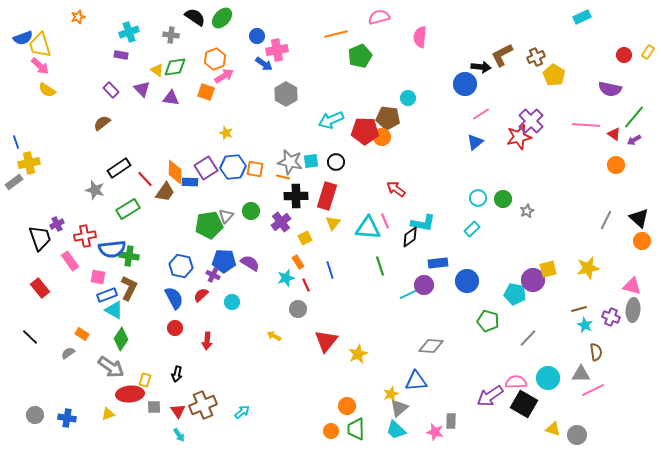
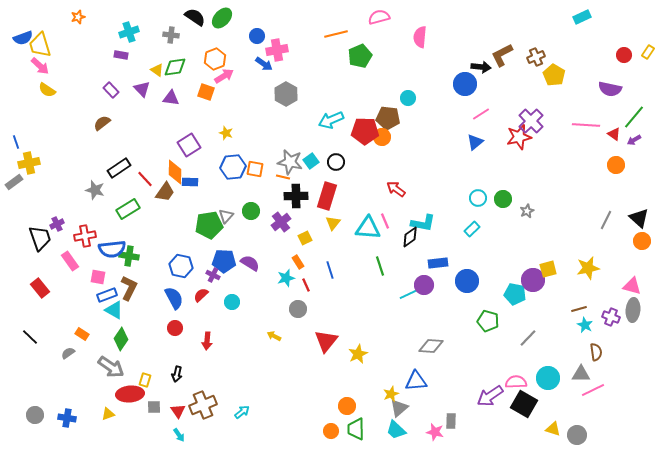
cyan square at (311, 161): rotated 28 degrees counterclockwise
purple square at (206, 168): moved 17 px left, 23 px up
